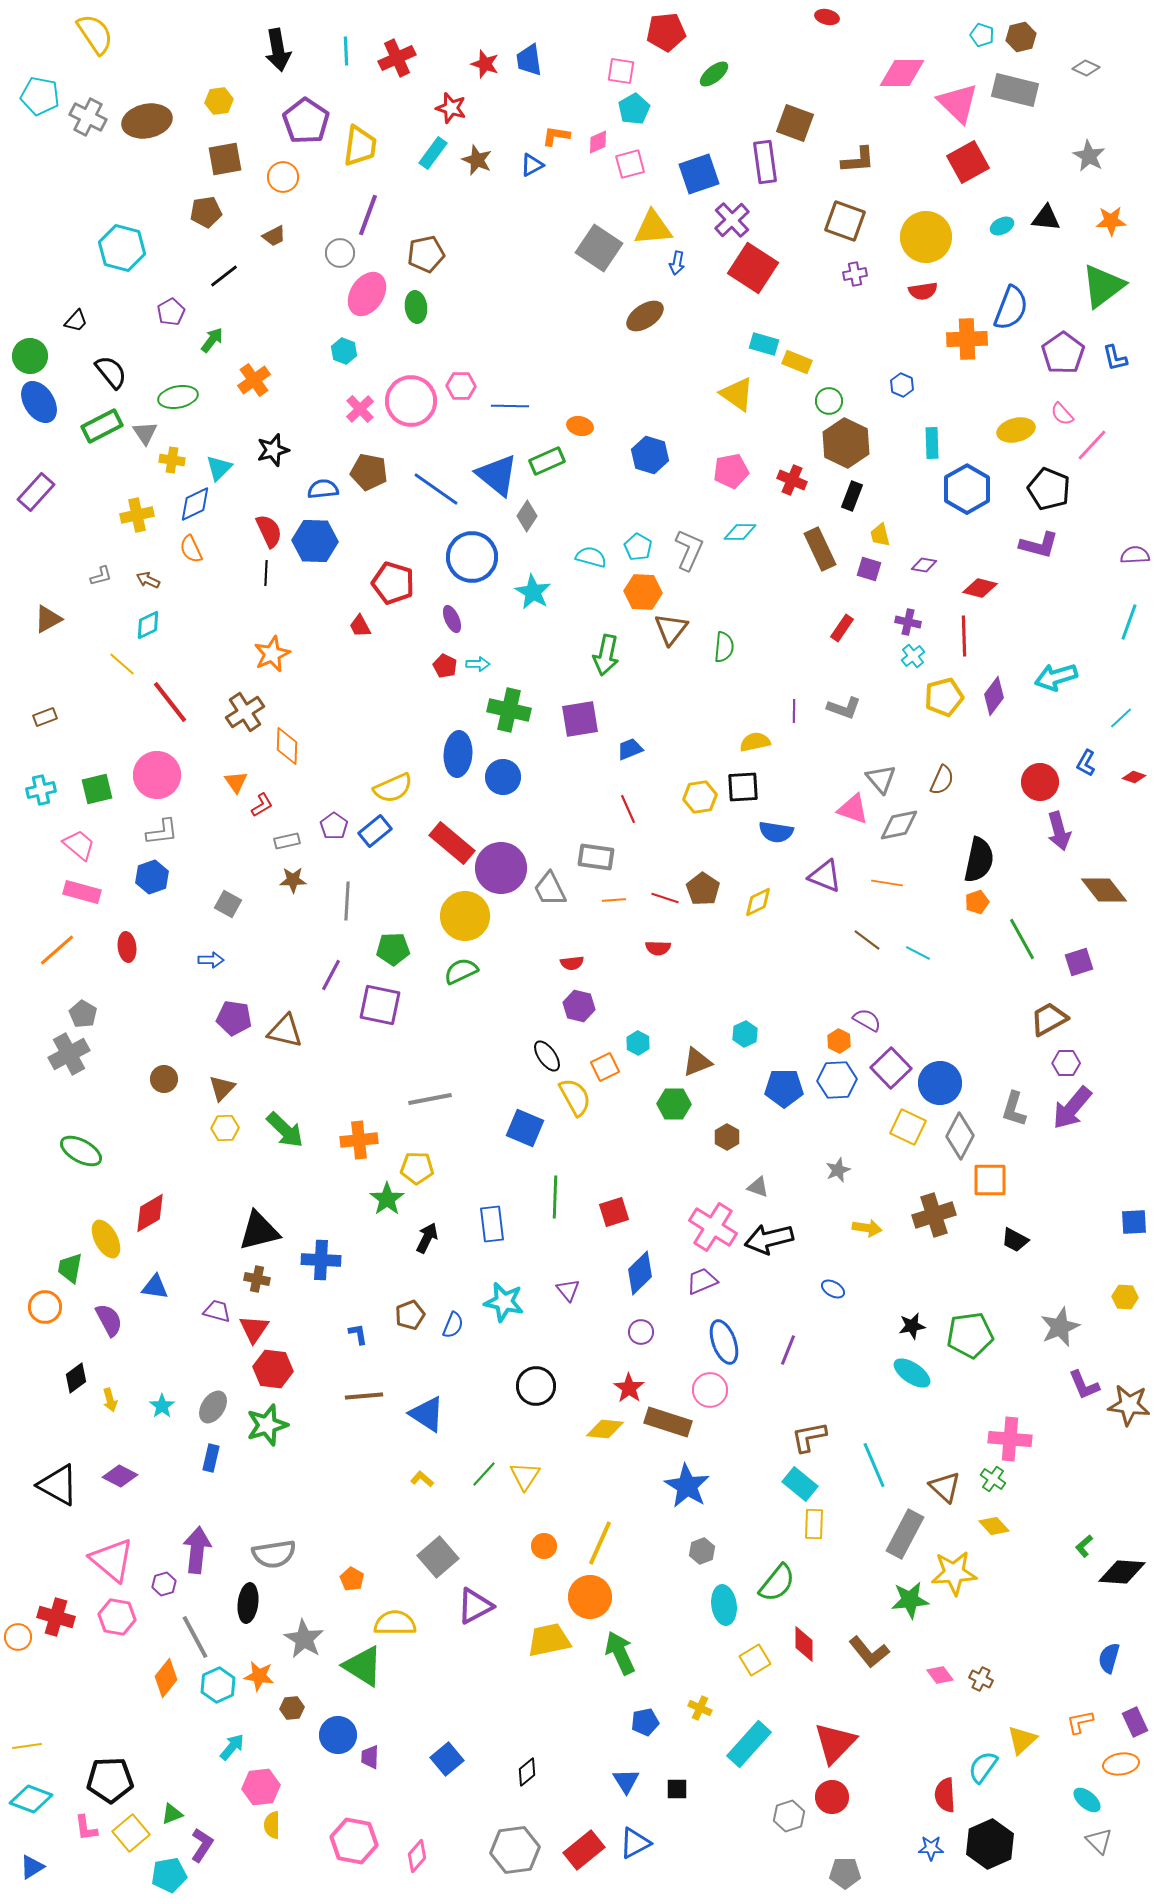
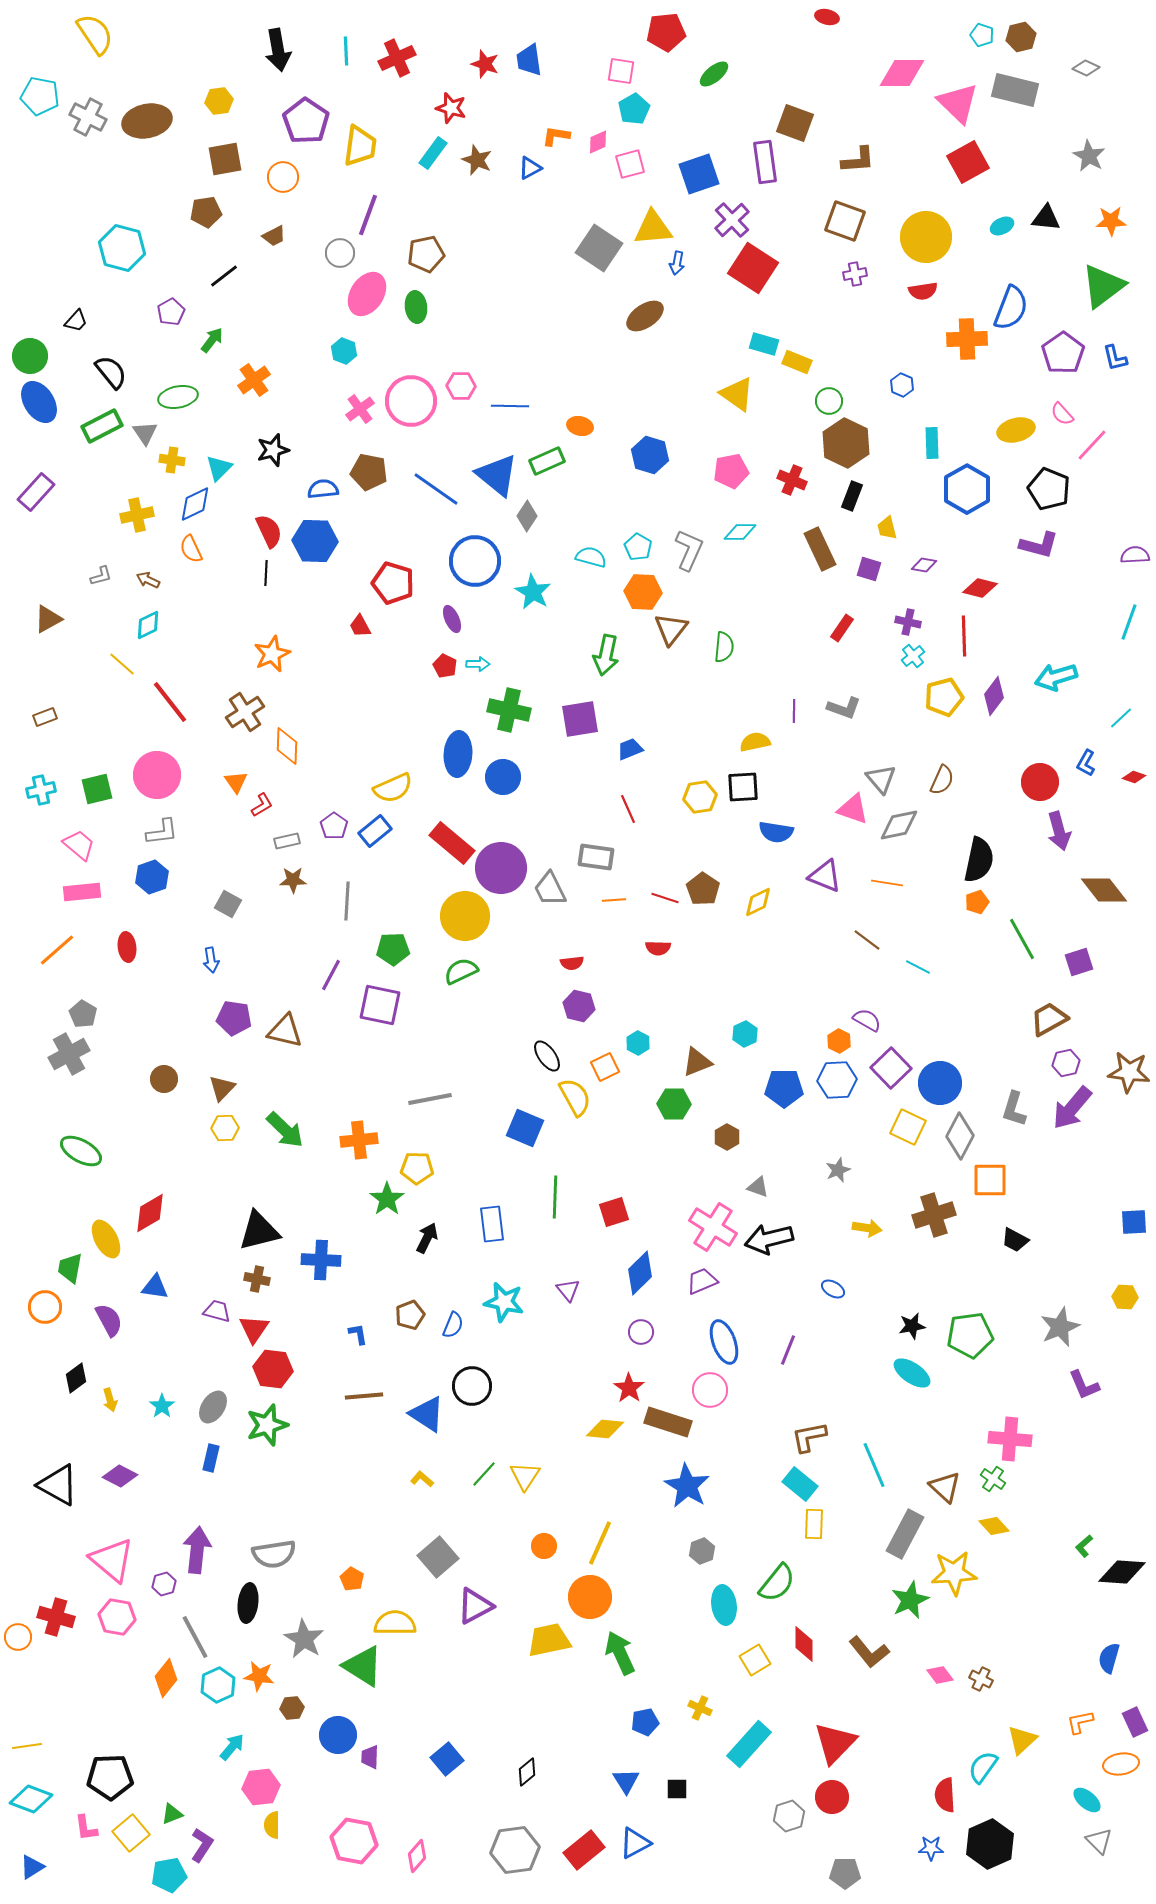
blue triangle at (532, 165): moved 2 px left, 3 px down
pink cross at (360, 409): rotated 8 degrees clockwise
yellow trapezoid at (880, 535): moved 7 px right, 7 px up
blue circle at (472, 557): moved 3 px right, 4 px down
pink rectangle at (82, 892): rotated 21 degrees counterclockwise
cyan line at (918, 953): moved 14 px down
blue arrow at (211, 960): rotated 80 degrees clockwise
purple hexagon at (1066, 1063): rotated 12 degrees counterclockwise
black circle at (536, 1386): moved 64 px left
brown star at (1129, 1405): moved 333 px up
green star at (910, 1600): rotated 18 degrees counterclockwise
black pentagon at (110, 1780): moved 3 px up
